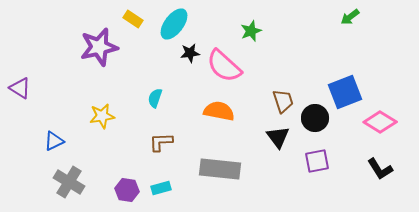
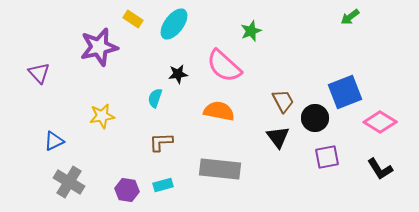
black star: moved 12 px left, 21 px down
purple triangle: moved 19 px right, 15 px up; rotated 15 degrees clockwise
brown trapezoid: rotated 10 degrees counterclockwise
purple square: moved 10 px right, 4 px up
cyan rectangle: moved 2 px right, 3 px up
